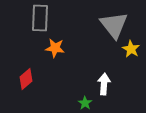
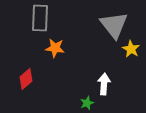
green star: moved 2 px right; rotated 16 degrees clockwise
